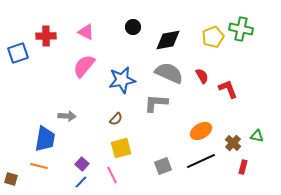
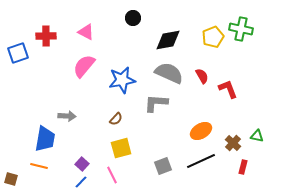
black circle: moved 9 px up
